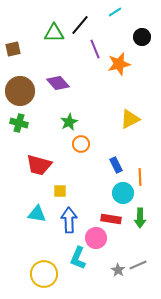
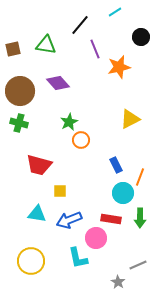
green triangle: moved 8 px left, 12 px down; rotated 10 degrees clockwise
black circle: moved 1 px left
orange star: moved 3 px down
orange circle: moved 4 px up
orange line: rotated 24 degrees clockwise
blue arrow: rotated 110 degrees counterclockwise
cyan L-shape: rotated 35 degrees counterclockwise
gray star: moved 12 px down
yellow circle: moved 13 px left, 13 px up
